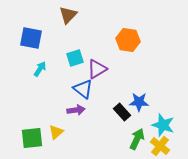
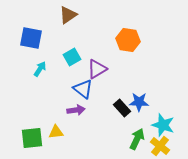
brown triangle: rotated 12 degrees clockwise
cyan square: moved 3 px left, 1 px up; rotated 12 degrees counterclockwise
black rectangle: moved 4 px up
yellow triangle: rotated 35 degrees clockwise
